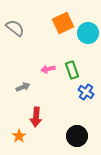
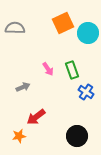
gray semicircle: rotated 36 degrees counterclockwise
pink arrow: rotated 112 degrees counterclockwise
red arrow: rotated 48 degrees clockwise
orange star: rotated 24 degrees clockwise
